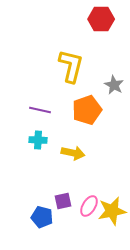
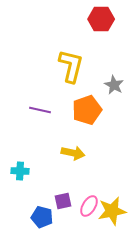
cyan cross: moved 18 px left, 31 px down
